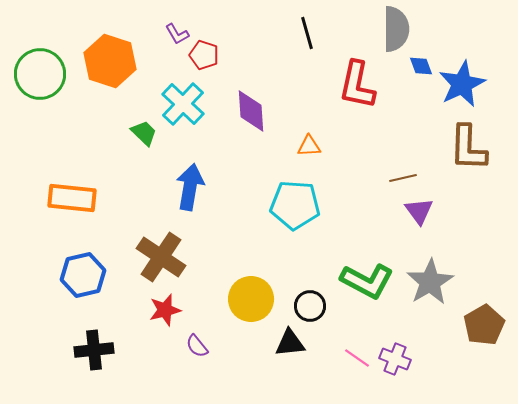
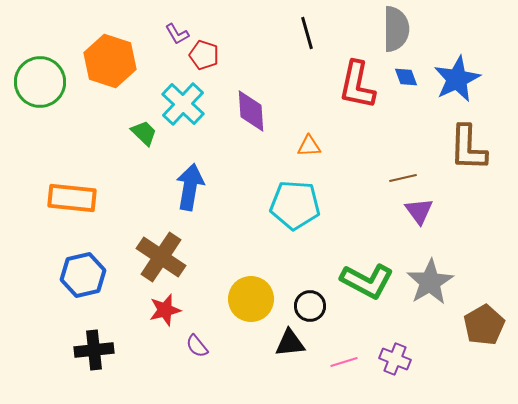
blue diamond: moved 15 px left, 11 px down
green circle: moved 8 px down
blue star: moved 5 px left, 5 px up
pink line: moved 13 px left, 4 px down; rotated 52 degrees counterclockwise
